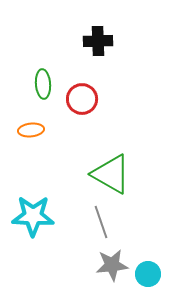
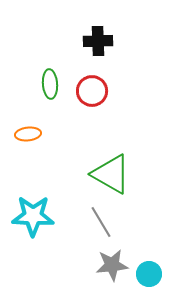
green ellipse: moved 7 px right
red circle: moved 10 px right, 8 px up
orange ellipse: moved 3 px left, 4 px down
gray line: rotated 12 degrees counterclockwise
cyan circle: moved 1 px right
